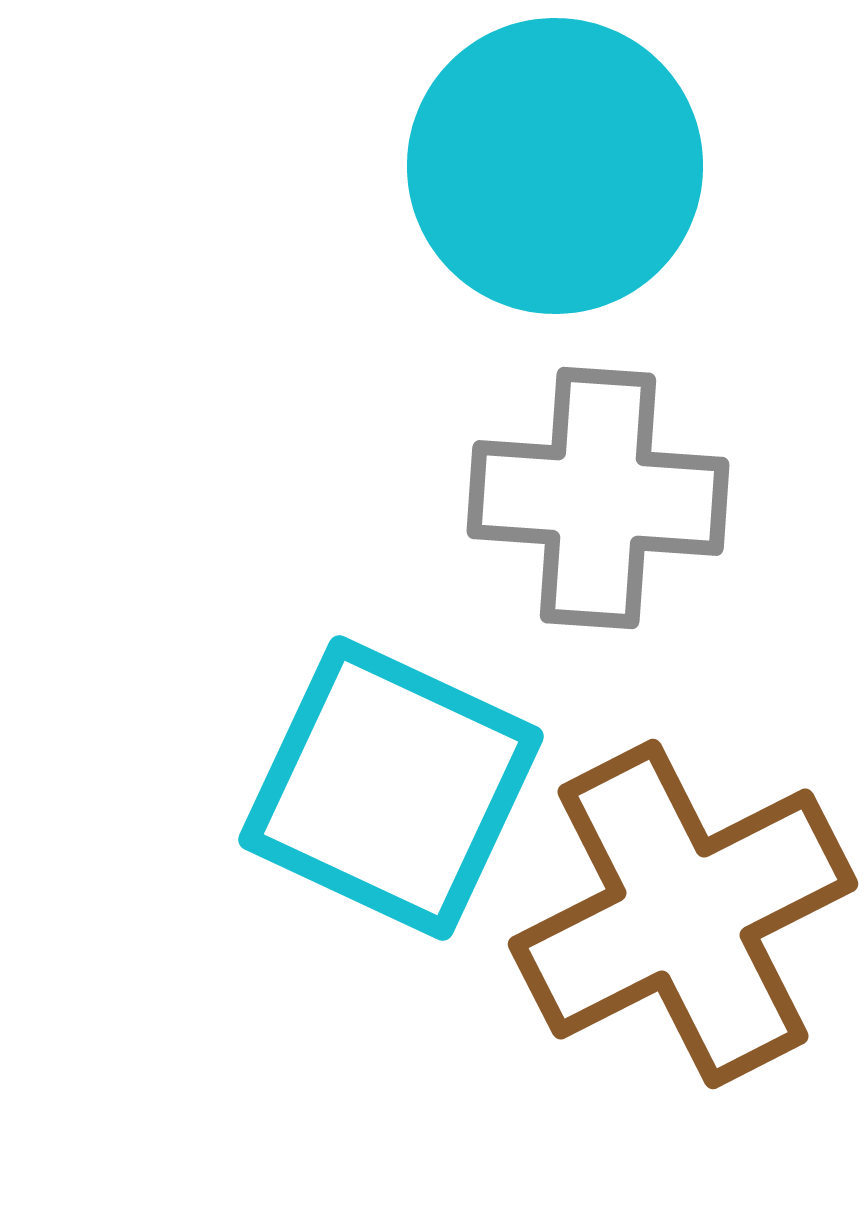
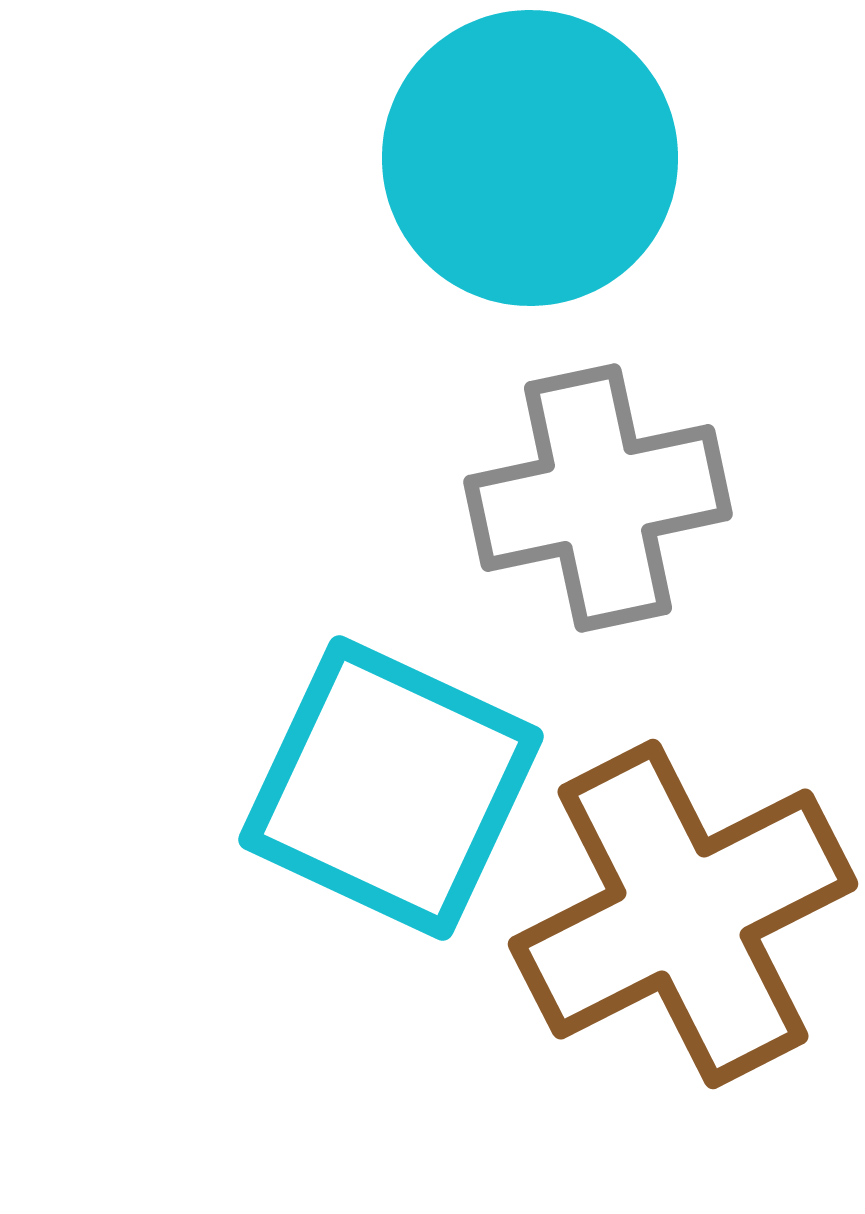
cyan circle: moved 25 px left, 8 px up
gray cross: rotated 16 degrees counterclockwise
